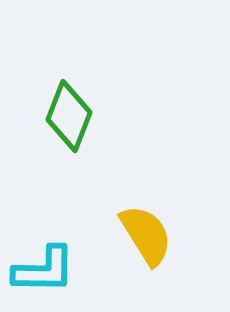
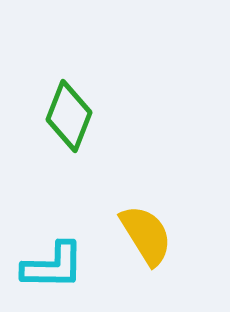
cyan L-shape: moved 9 px right, 4 px up
